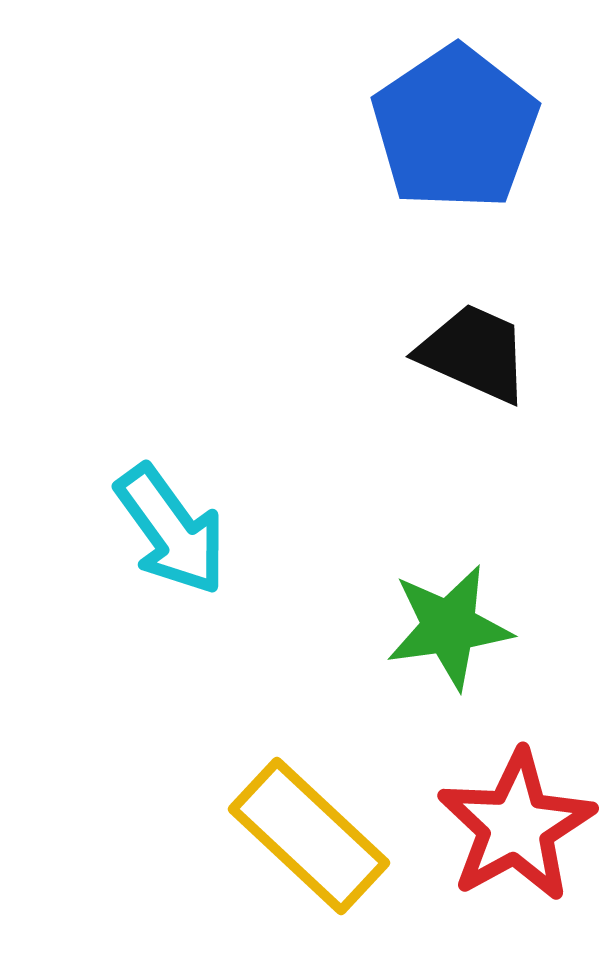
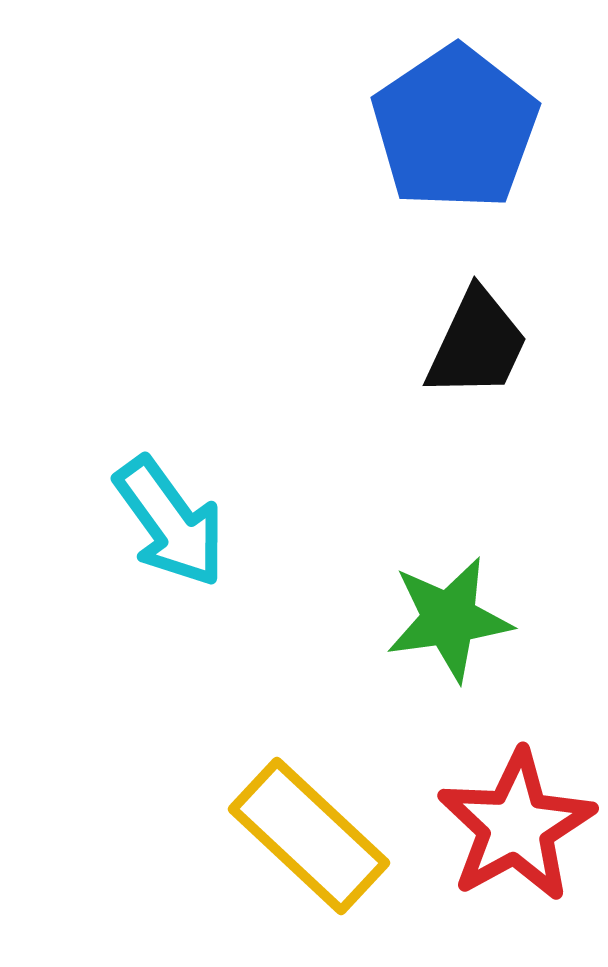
black trapezoid: moved 3 px right, 9 px up; rotated 91 degrees clockwise
cyan arrow: moved 1 px left, 8 px up
green star: moved 8 px up
